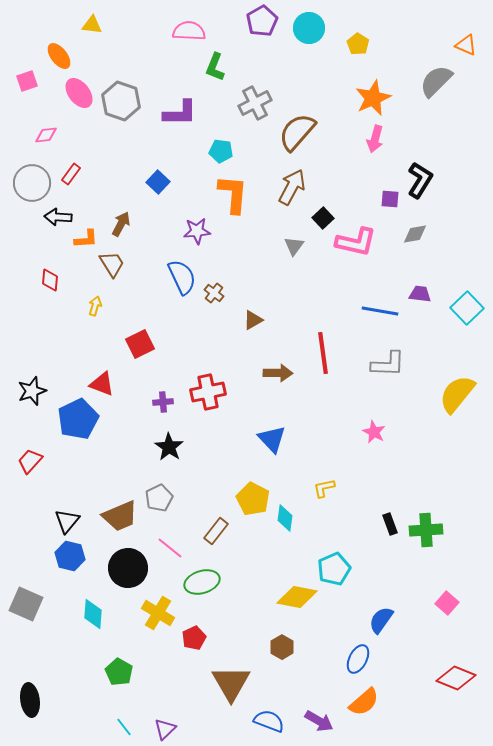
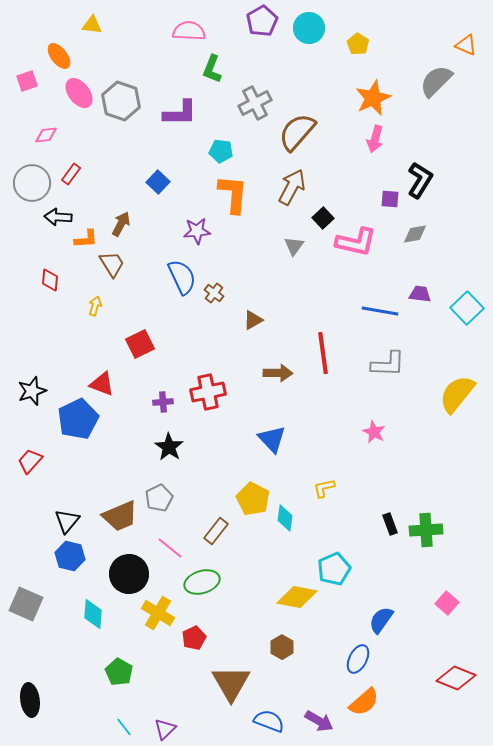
green L-shape at (215, 67): moved 3 px left, 2 px down
black circle at (128, 568): moved 1 px right, 6 px down
